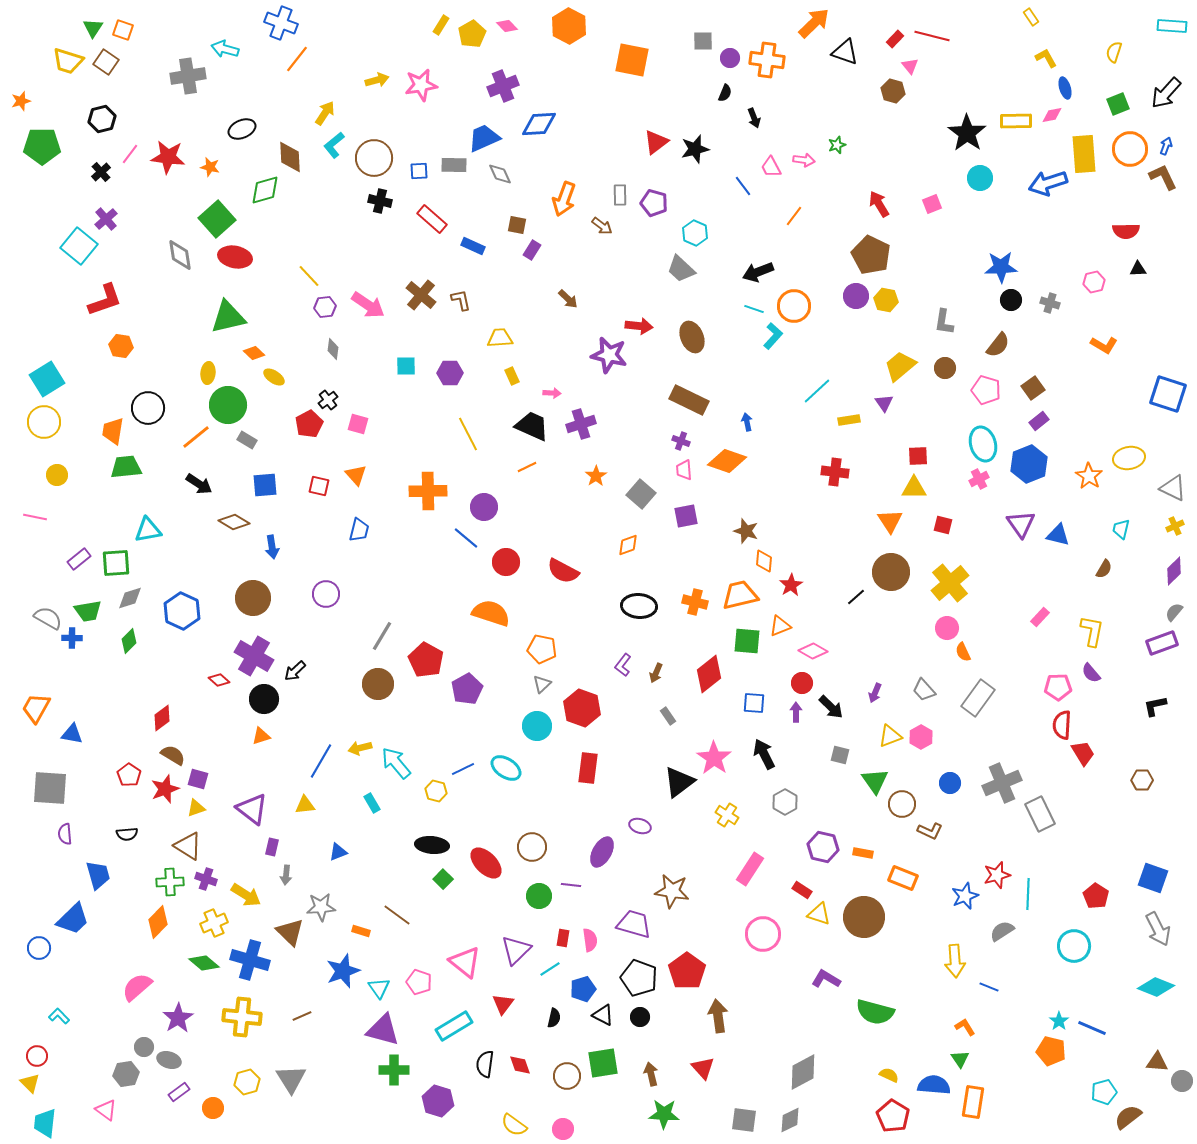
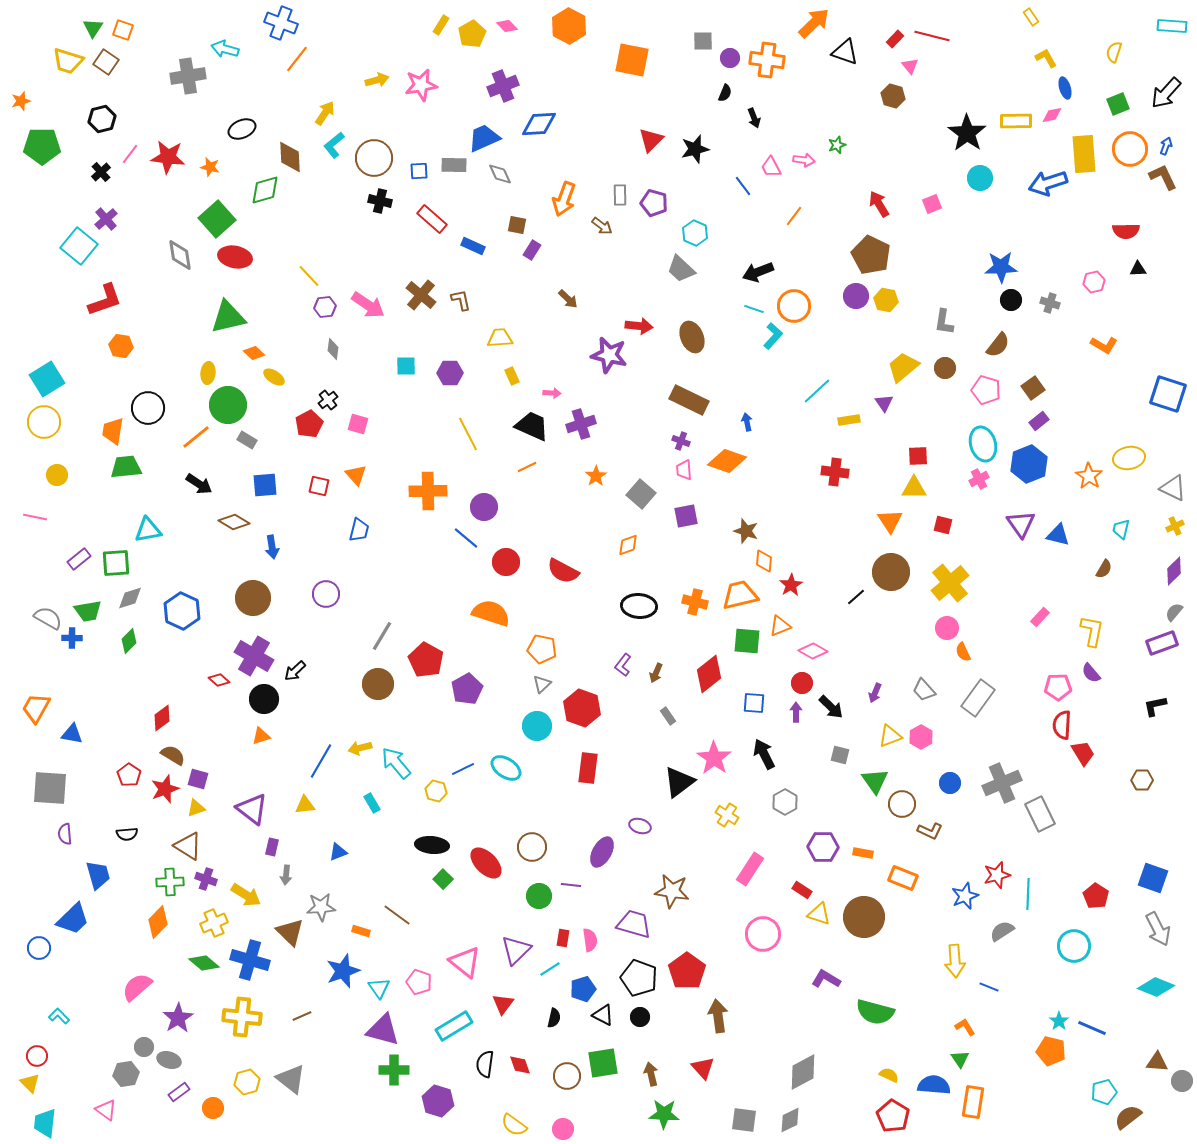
brown hexagon at (893, 91): moved 5 px down
red triangle at (656, 142): moved 5 px left, 2 px up; rotated 8 degrees counterclockwise
yellow trapezoid at (900, 366): moved 3 px right, 1 px down
purple hexagon at (823, 847): rotated 12 degrees counterclockwise
gray triangle at (291, 1079): rotated 20 degrees counterclockwise
